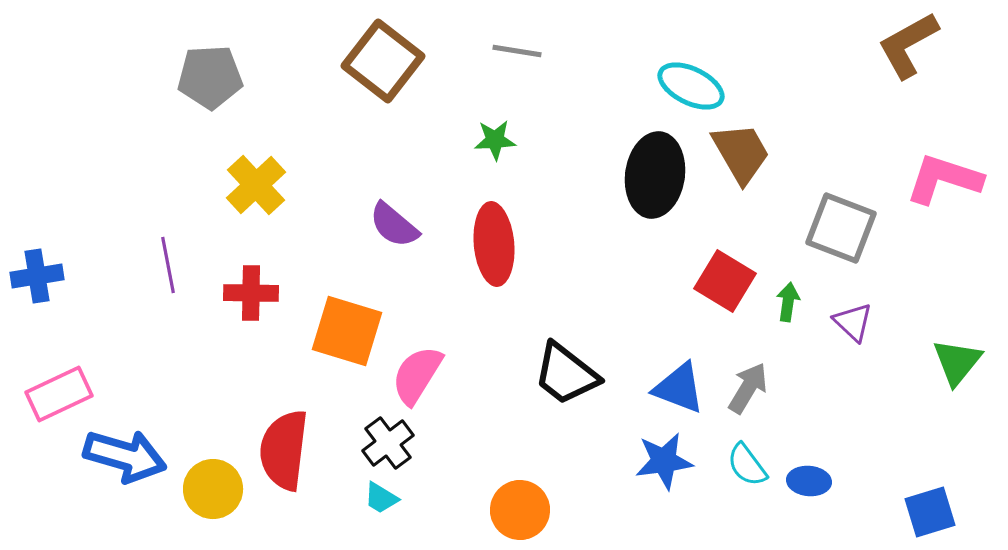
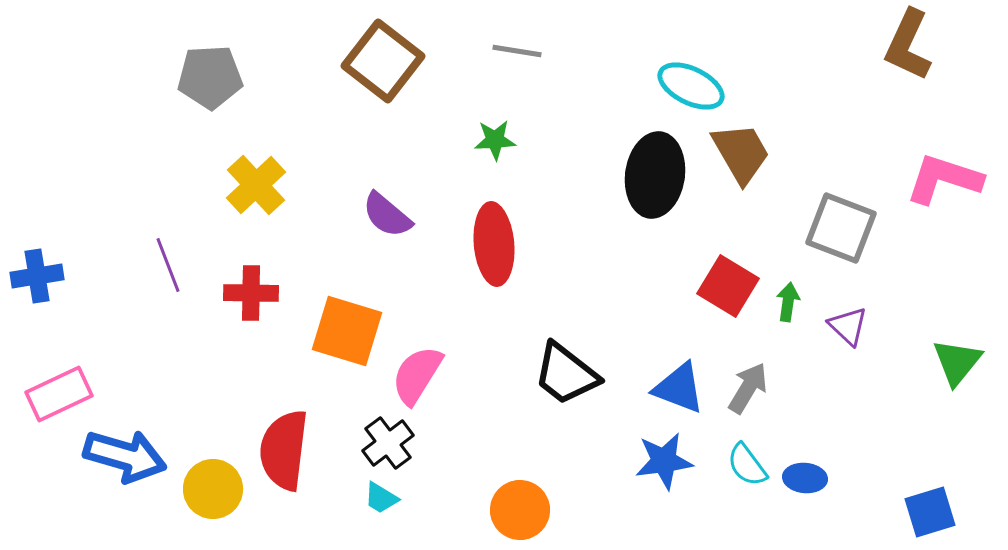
brown L-shape: rotated 36 degrees counterclockwise
purple semicircle: moved 7 px left, 10 px up
purple line: rotated 10 degrees counterclockwise
red square: moved 3 px right, 5 px down
purple triangle: moved 5 px left, 4 px down
blue ellipse: moved 4 px left, 3 px up
